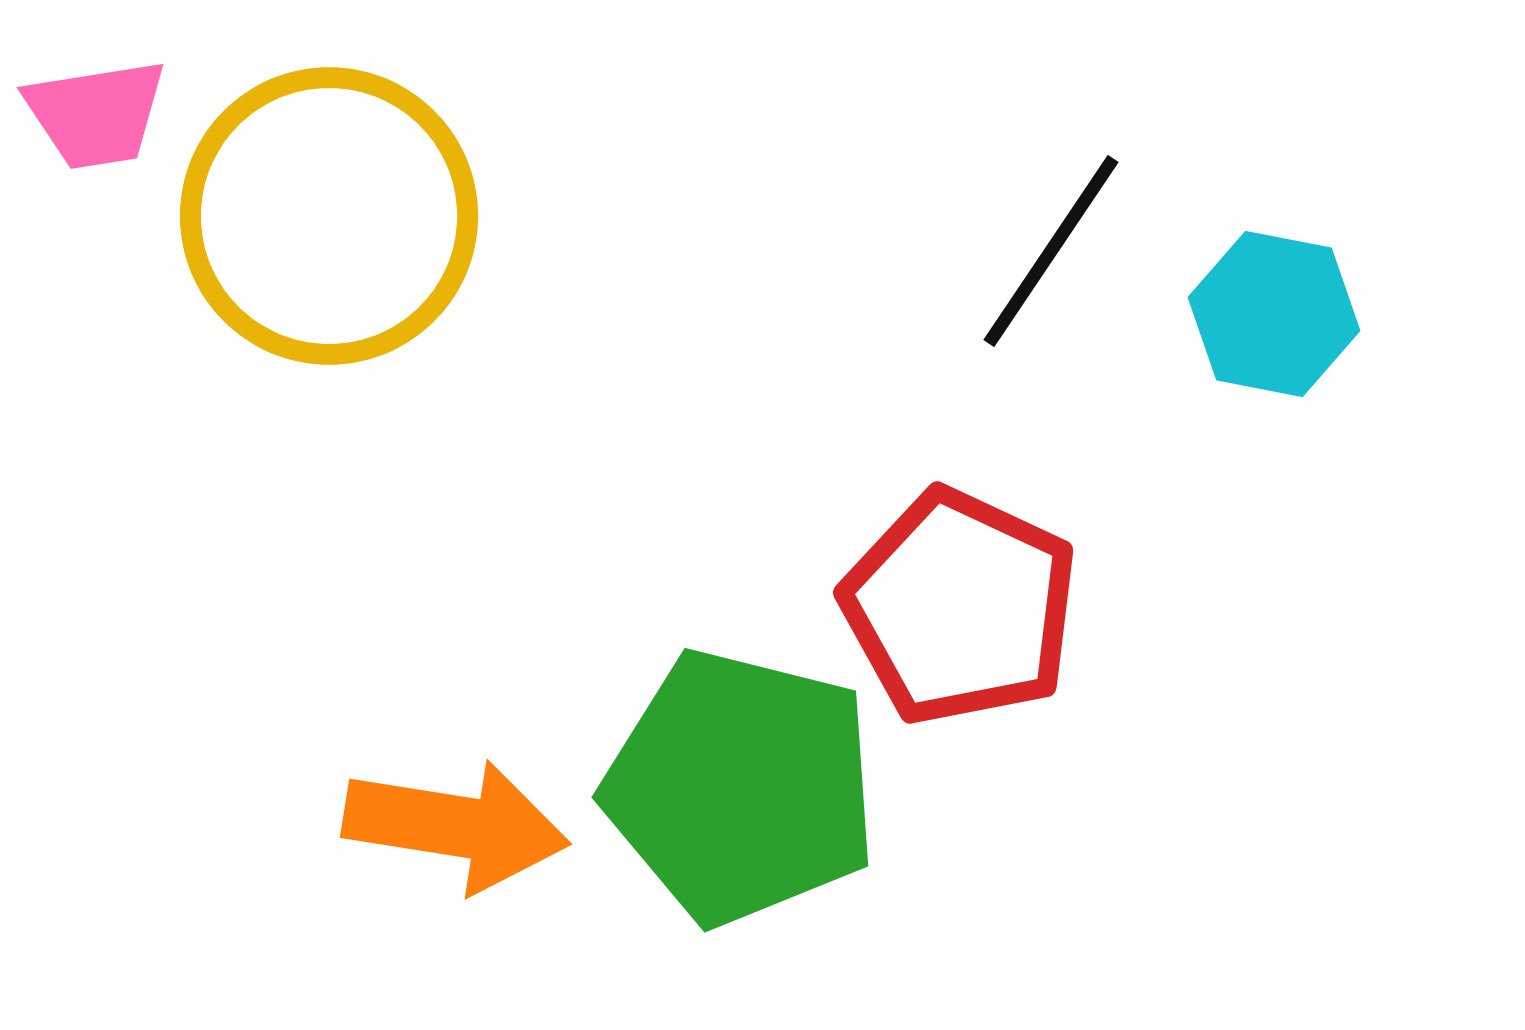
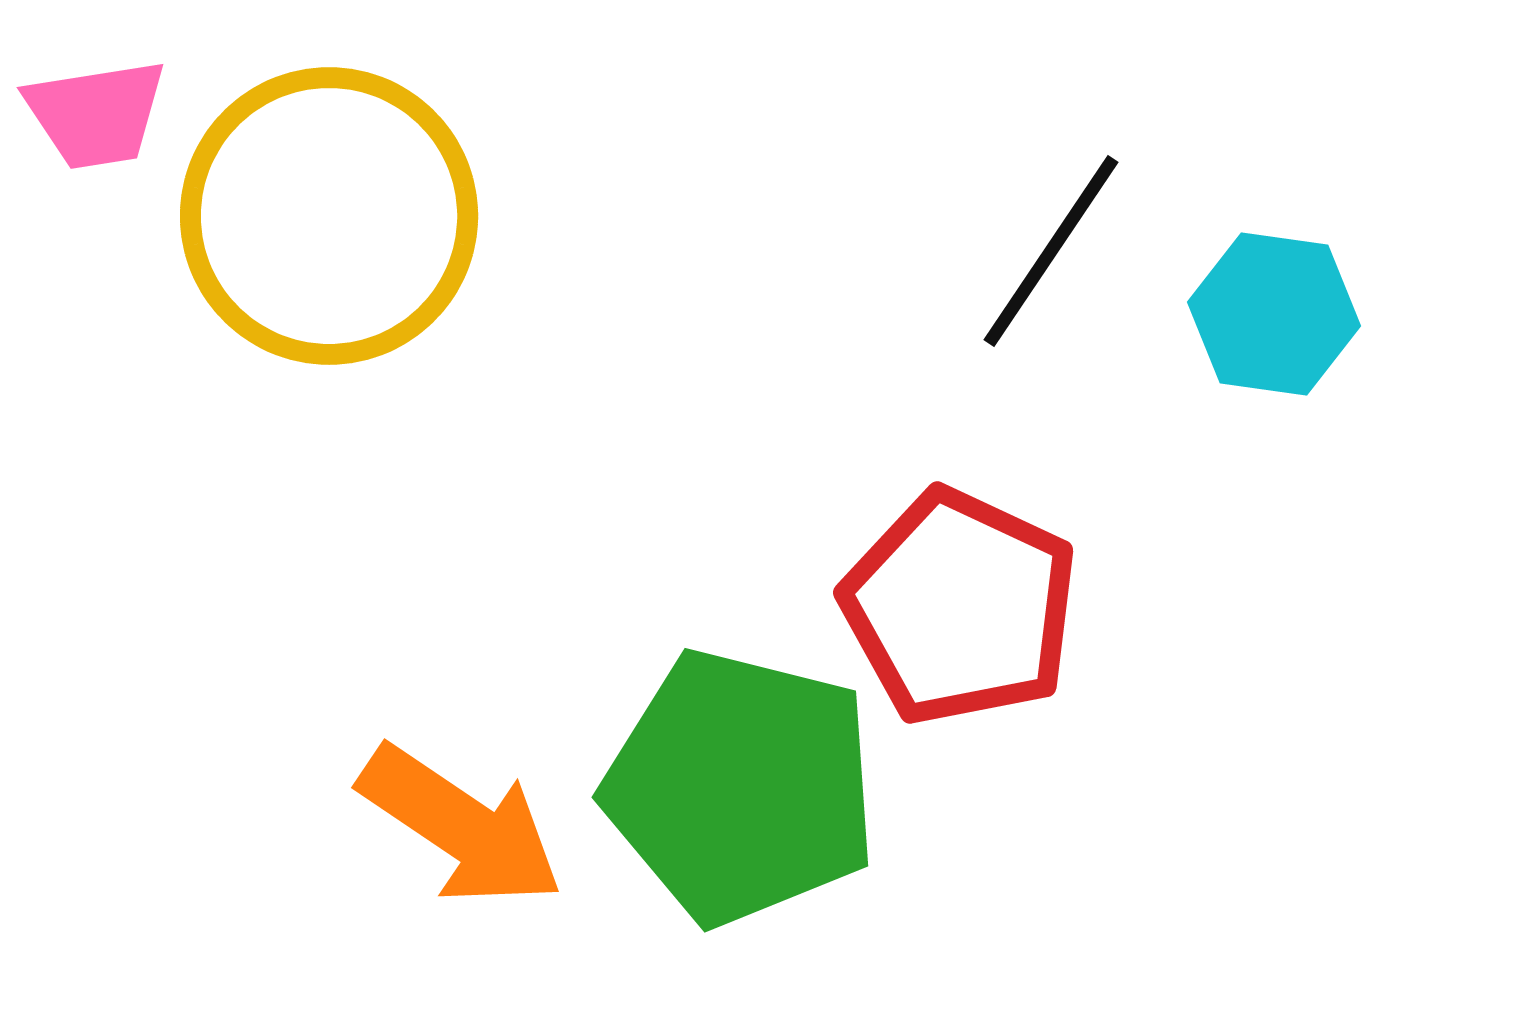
cyan hexagon: rotated 3 degrees counterclockwise
orange arrow: moved 5 px right; rotated 25 degrees clockwise
